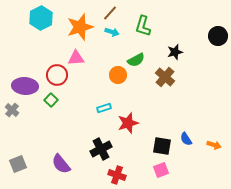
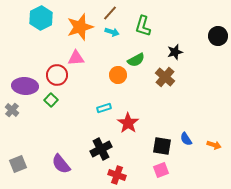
red star: rotated 20 degrees counterclockwise
